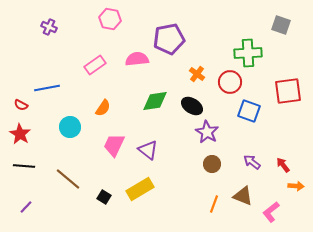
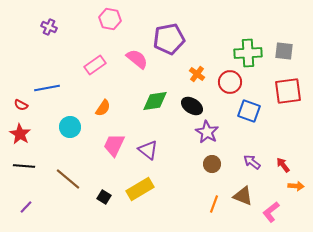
gray square: moved 3 px right, 26 px down; rotated 12 degrees counterclockwise
pink semicircle: rotated 45 degrees clockwise
